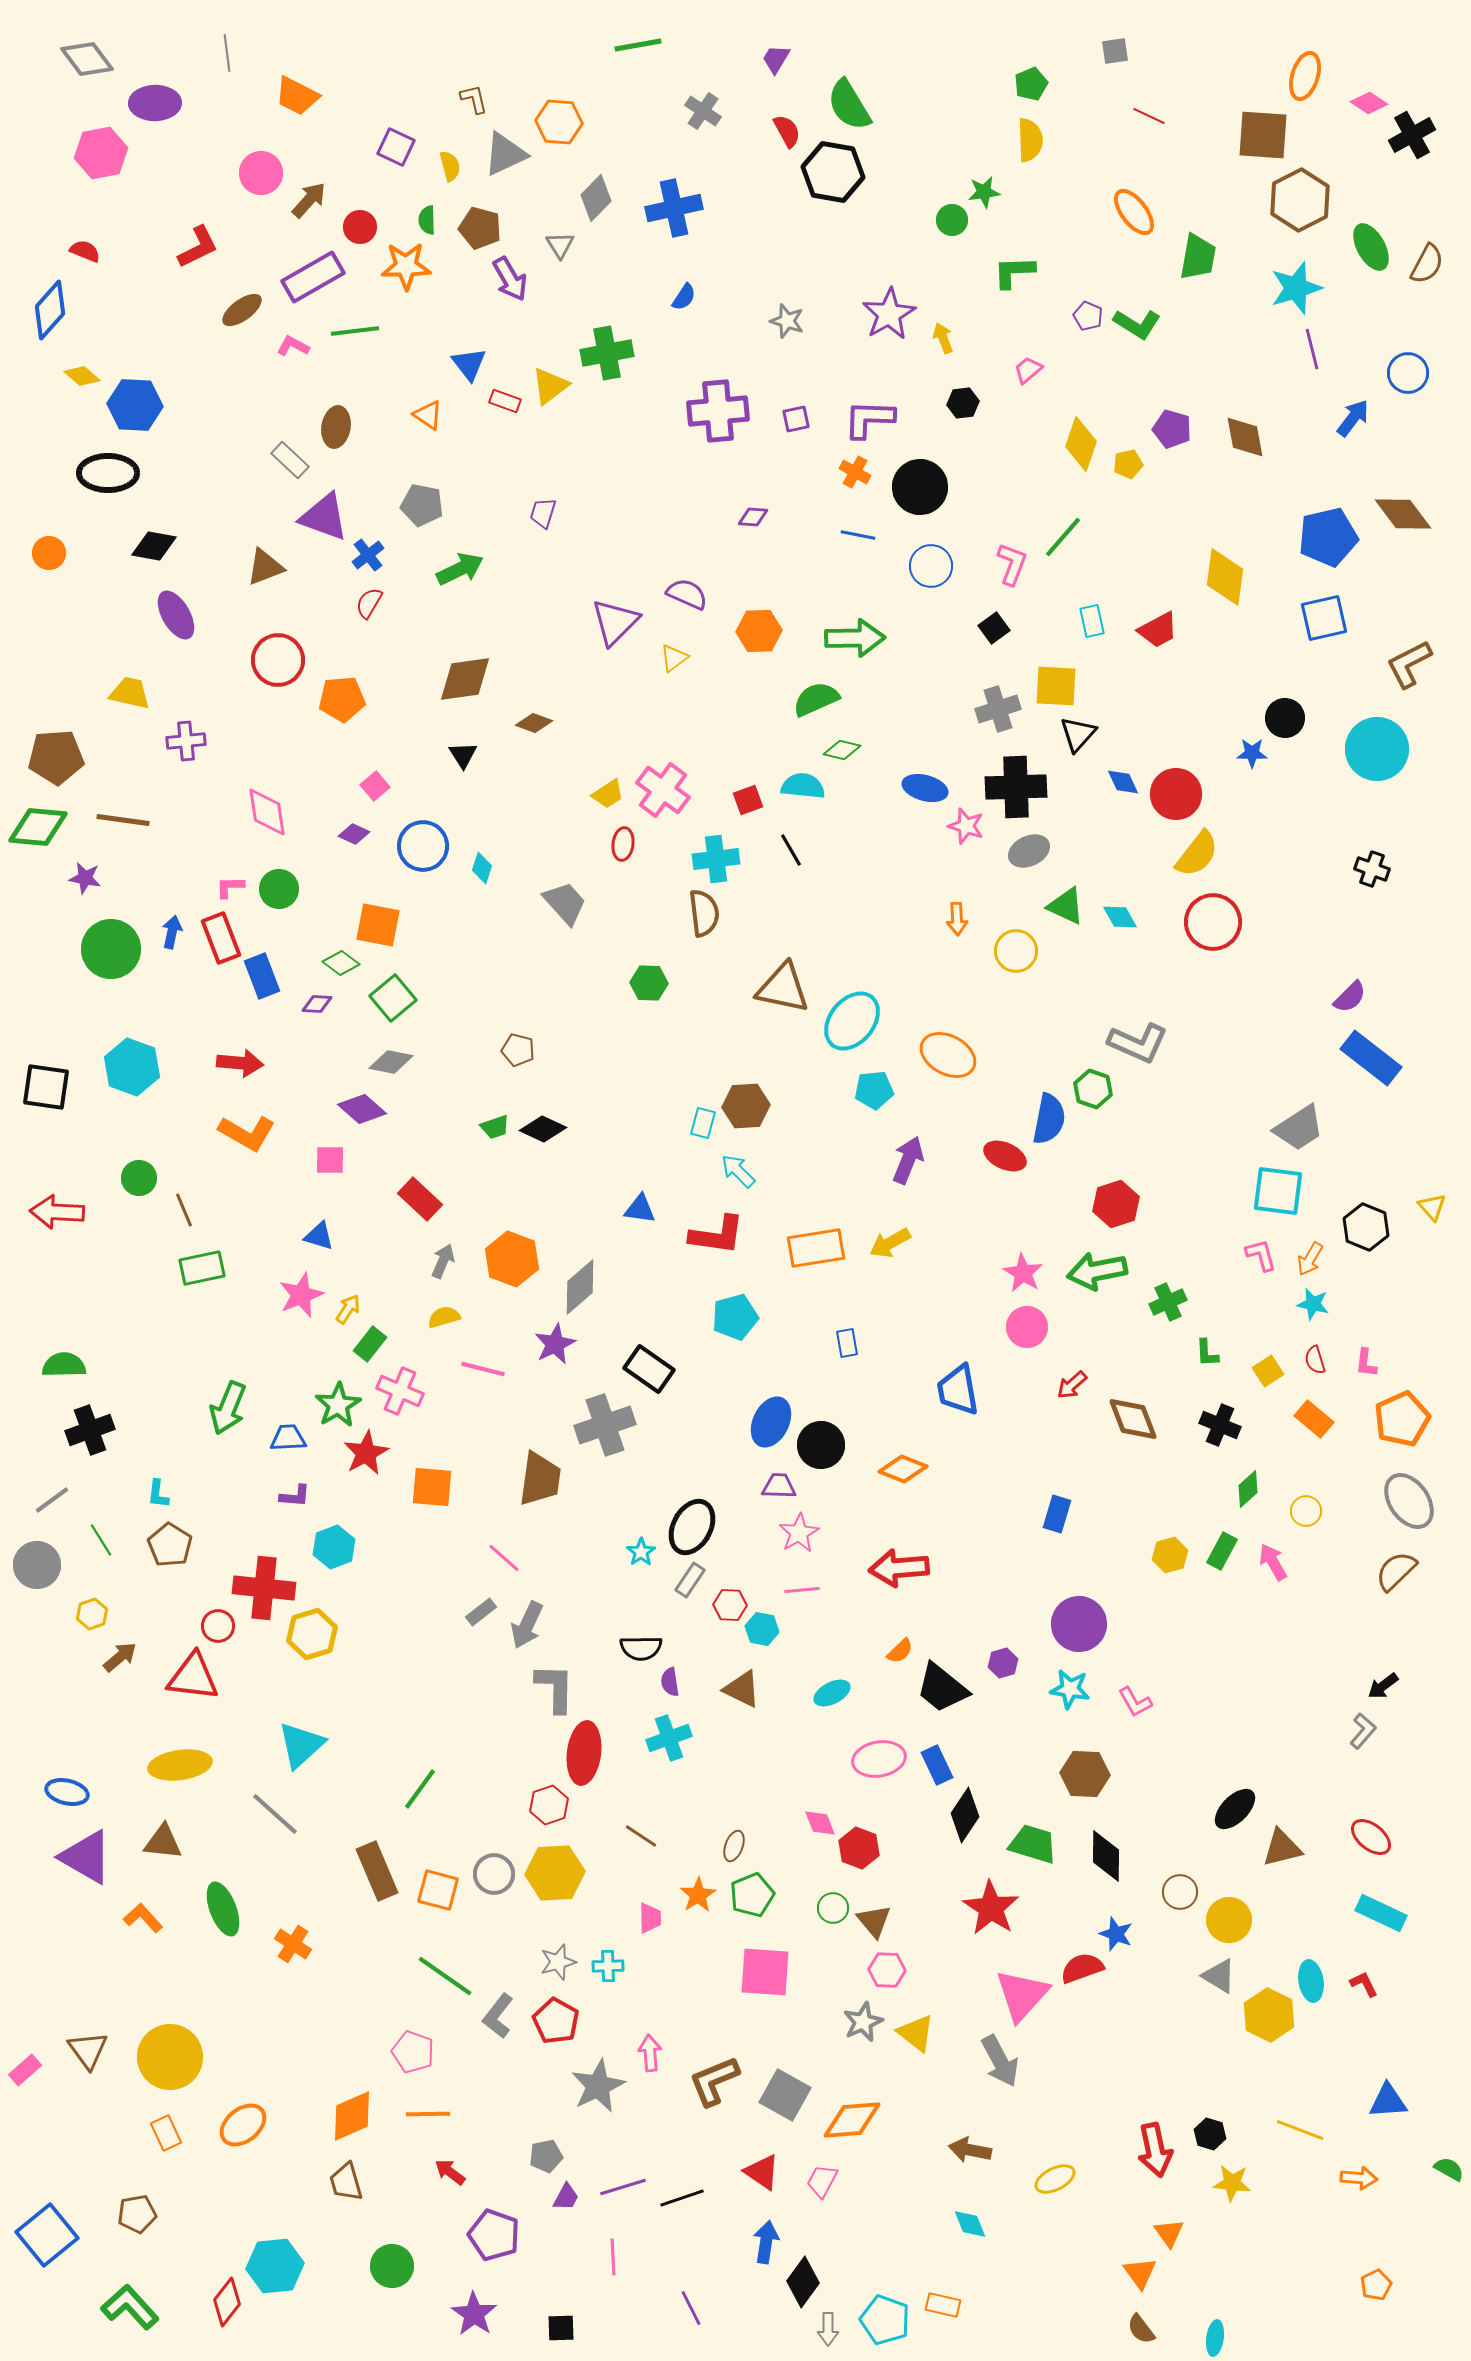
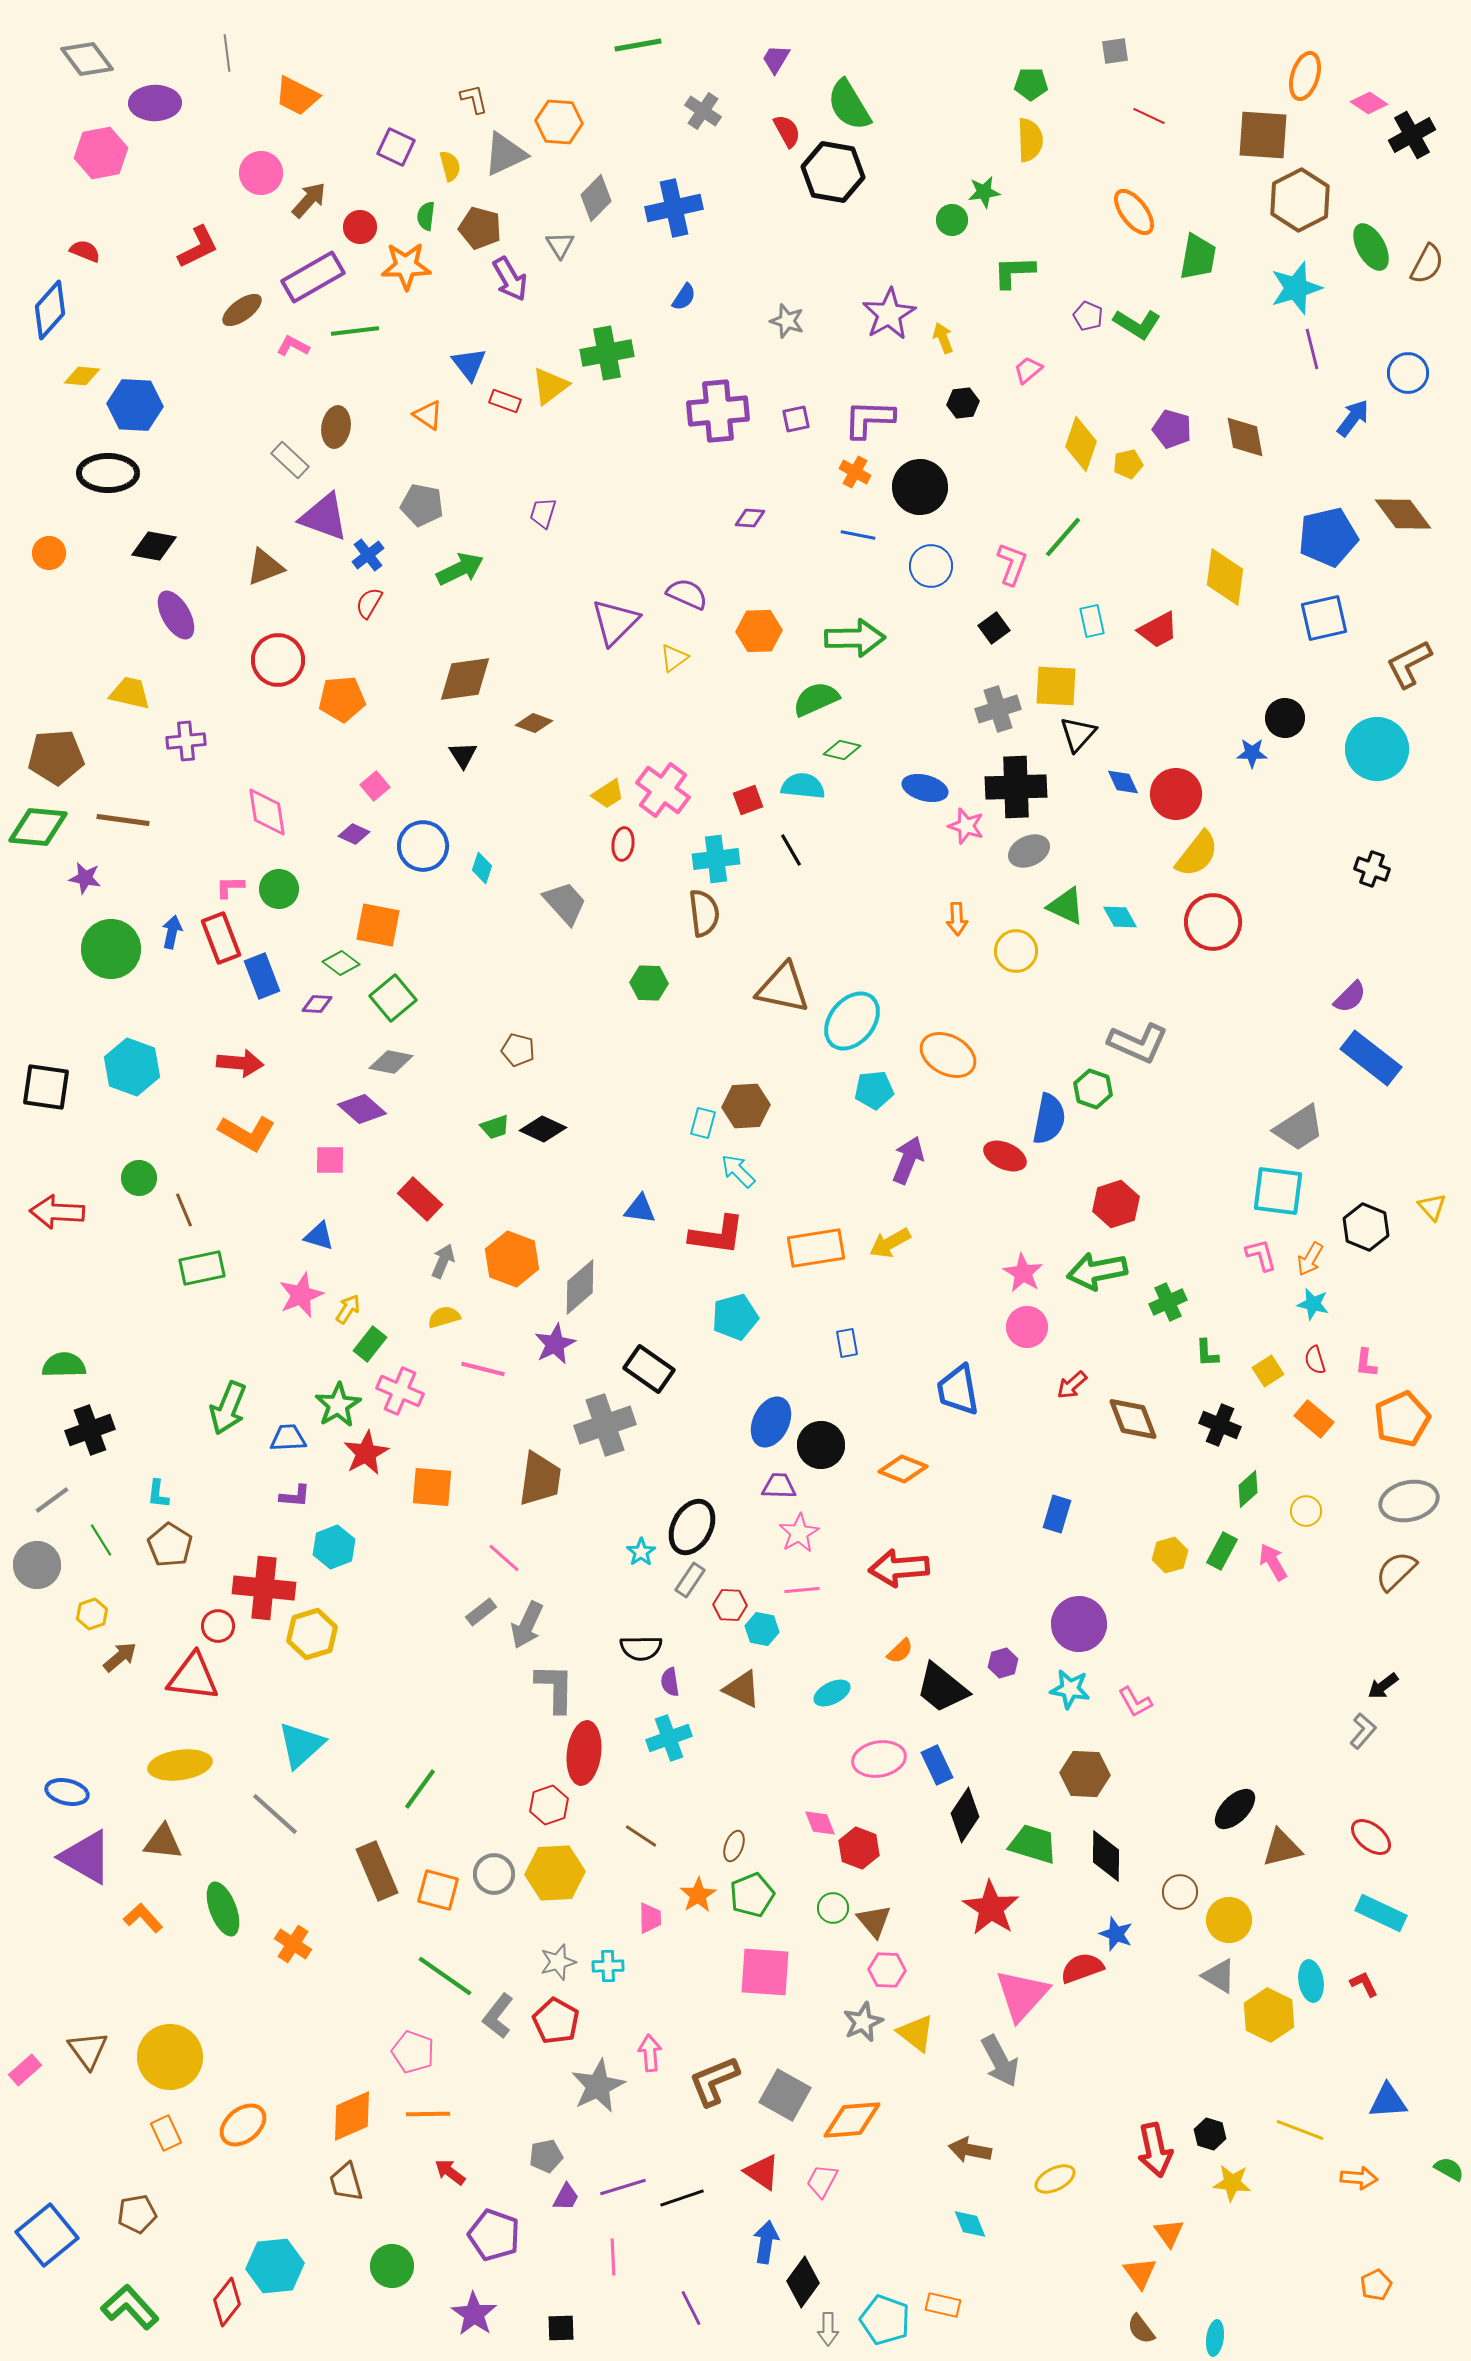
green pentagon at (1031, 84): rotated 24 degrees clockwise
green semicircle at (427, 220): moved 1 px left, 4 px up; rotated 8 degrees clockwise
yellow diamond at (82, 376): rotated 36 degrees counterclockwise
purple diamond at (753, 517): moved 3 px left, 1 px down
gray ellipse at (1409, 1501): rotated 68 degrees counterclockwise
